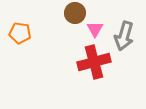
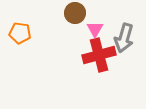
gray arrow: moved 2 px down
red cross: moved 5 px right, 7 px up
